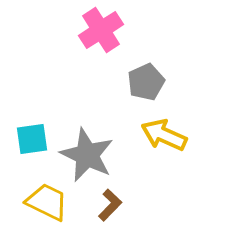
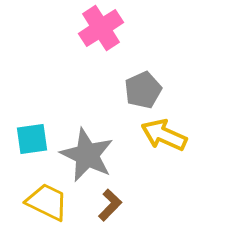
pink cross: moved 2 px up
gray pentagon: moved 3 px left, 8 px down
